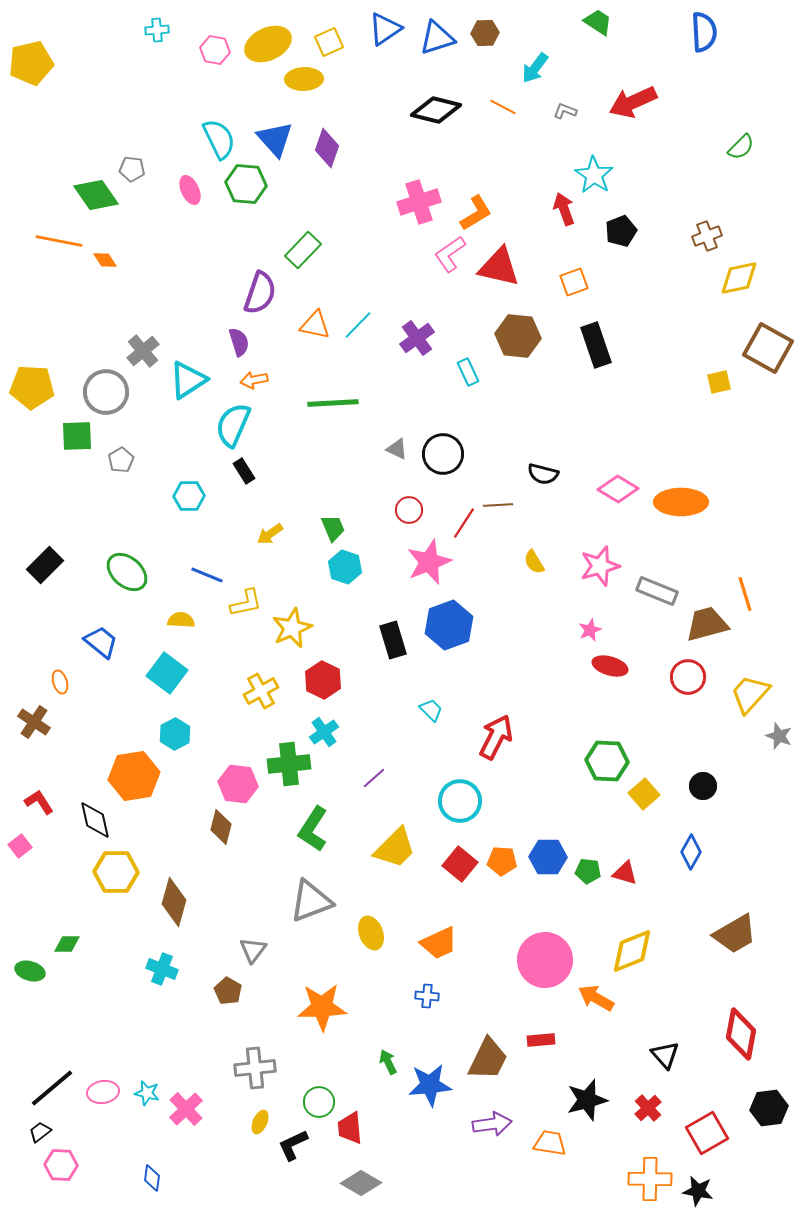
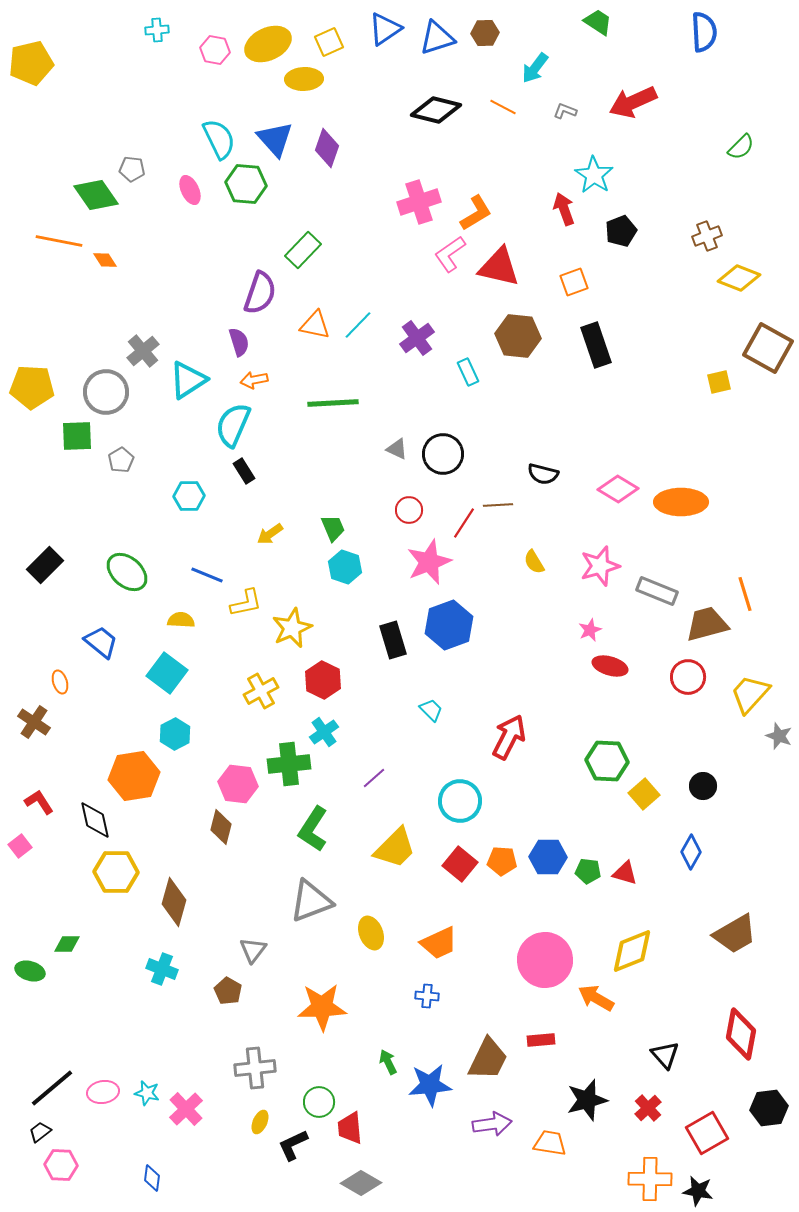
yellow diamond at (739, 278): rotated 33 degrees clockwise
red arrow at (496, 737): moved 13 px right
